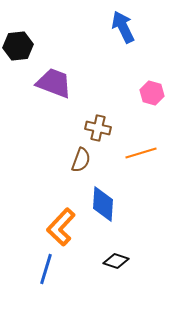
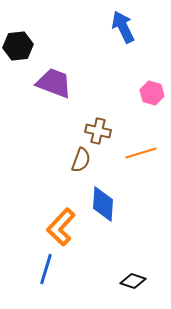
brown cross: moved 3 px down
black diamond: moved 17 px right, 20 px down
